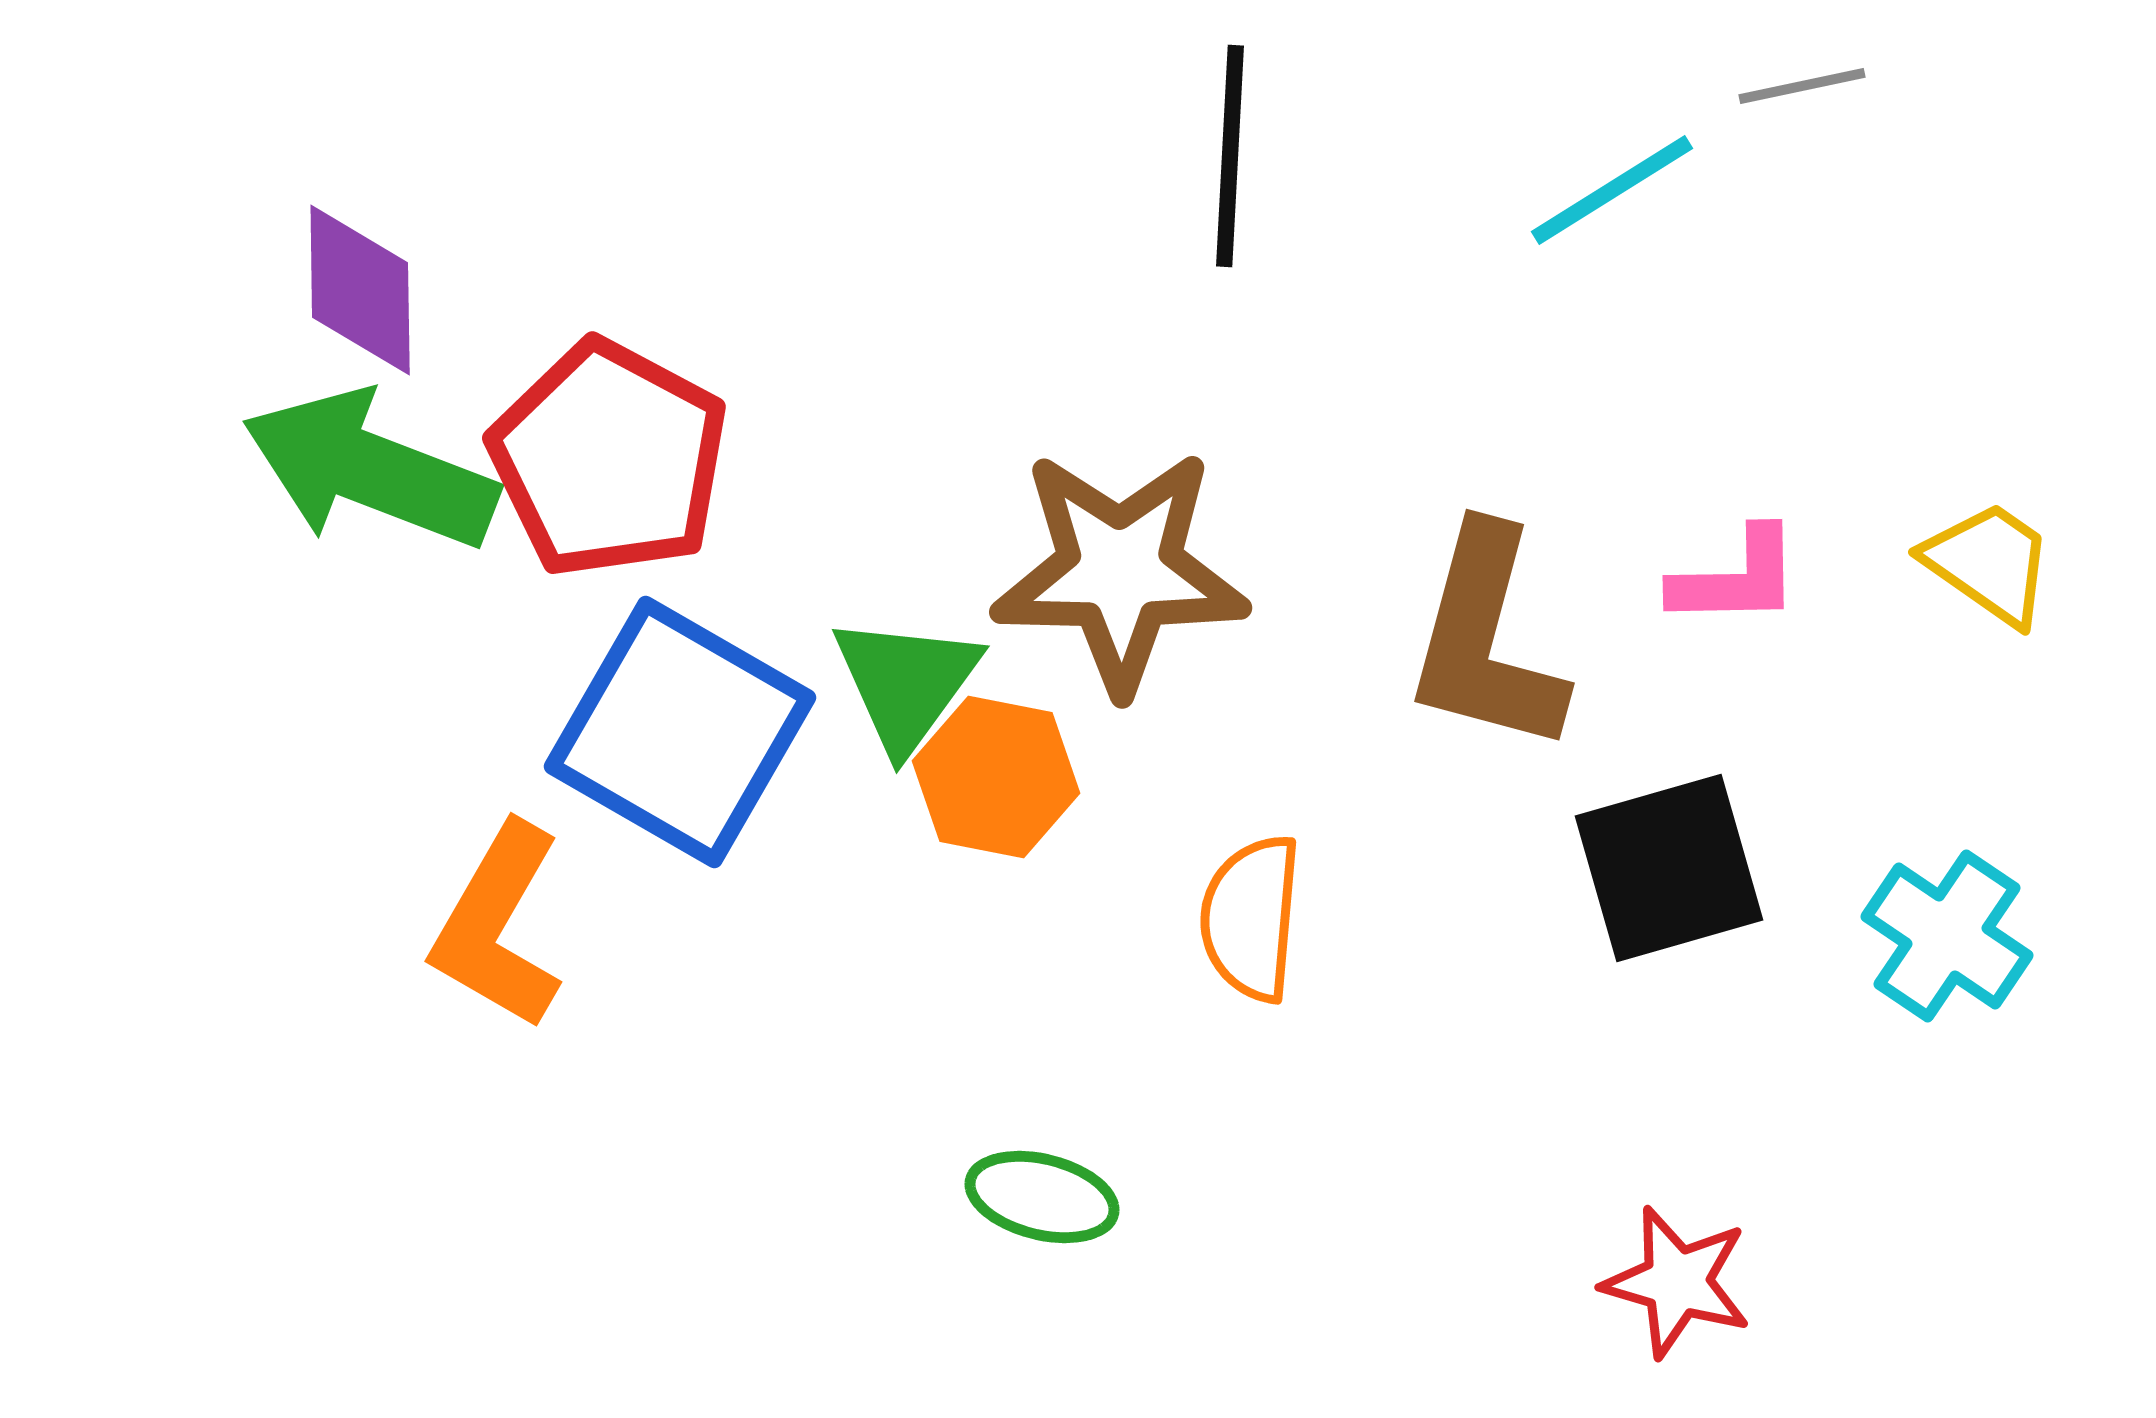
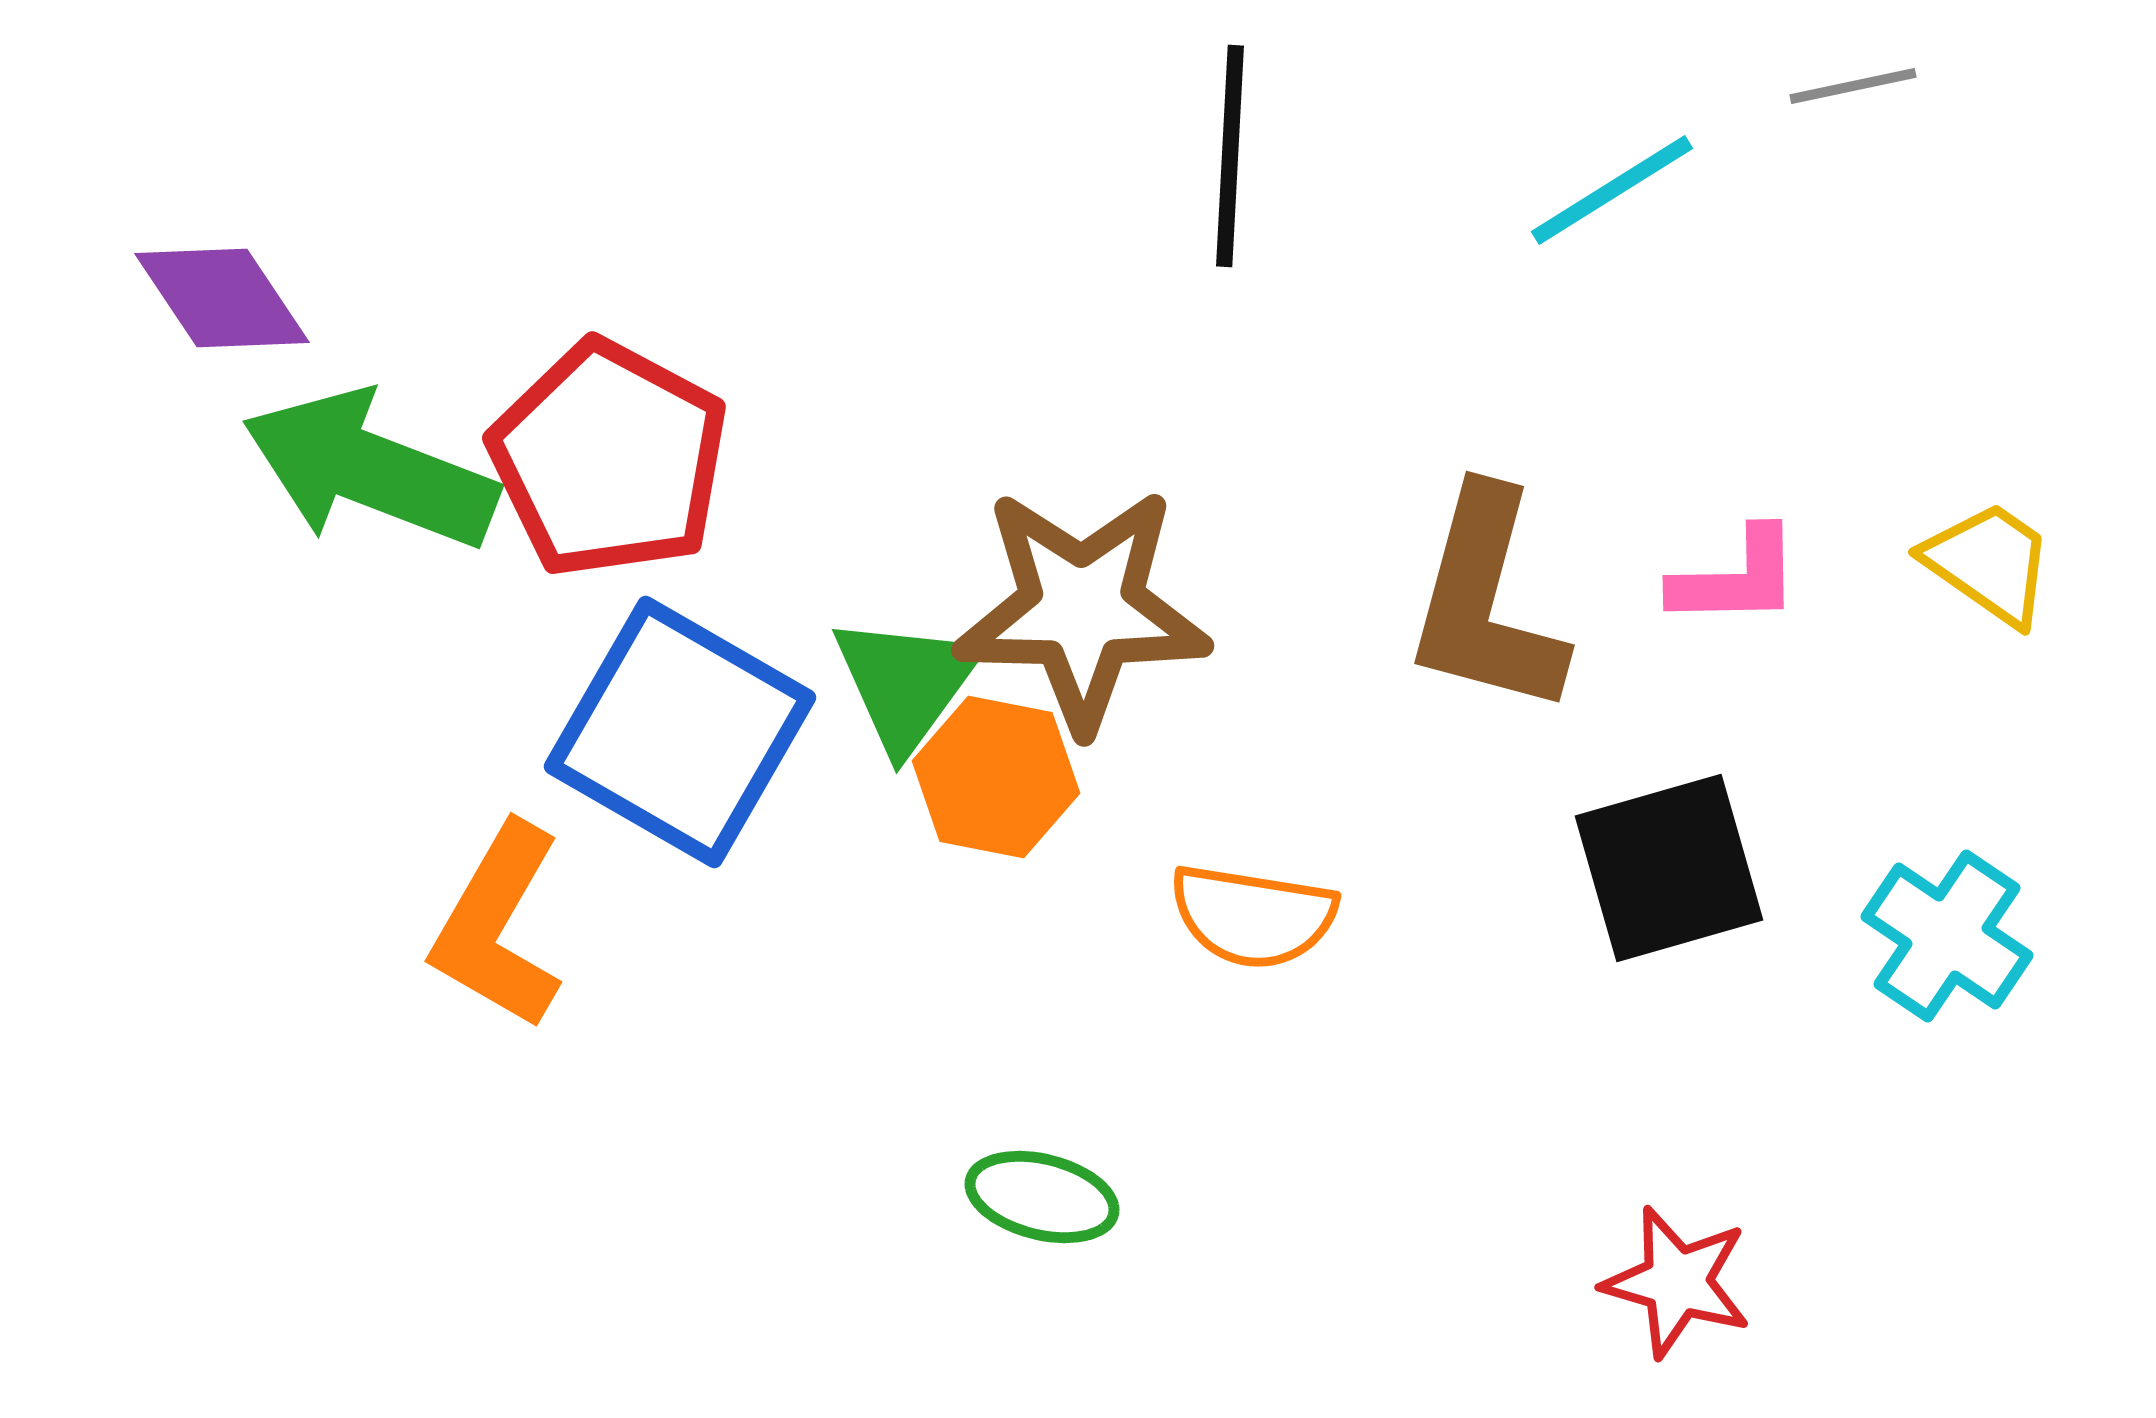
gray line: moved 51 px right
purple diamond: moved 138 px left, 8 px down; rotated 33 degrees counterclockwise
brown star: moved 38 px left, 38 px down
brown L-shape: moved 38 px up
orange semicircle: moved 2 px right, 2 px up; rotated 86 degrees counterclockwise
